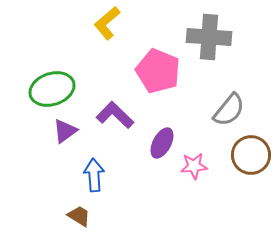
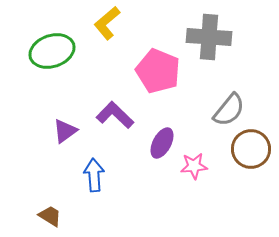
green ellipse: moved 38 px up
brown circle: moved 6 px up
brown trapezoid: moved 29 px left
